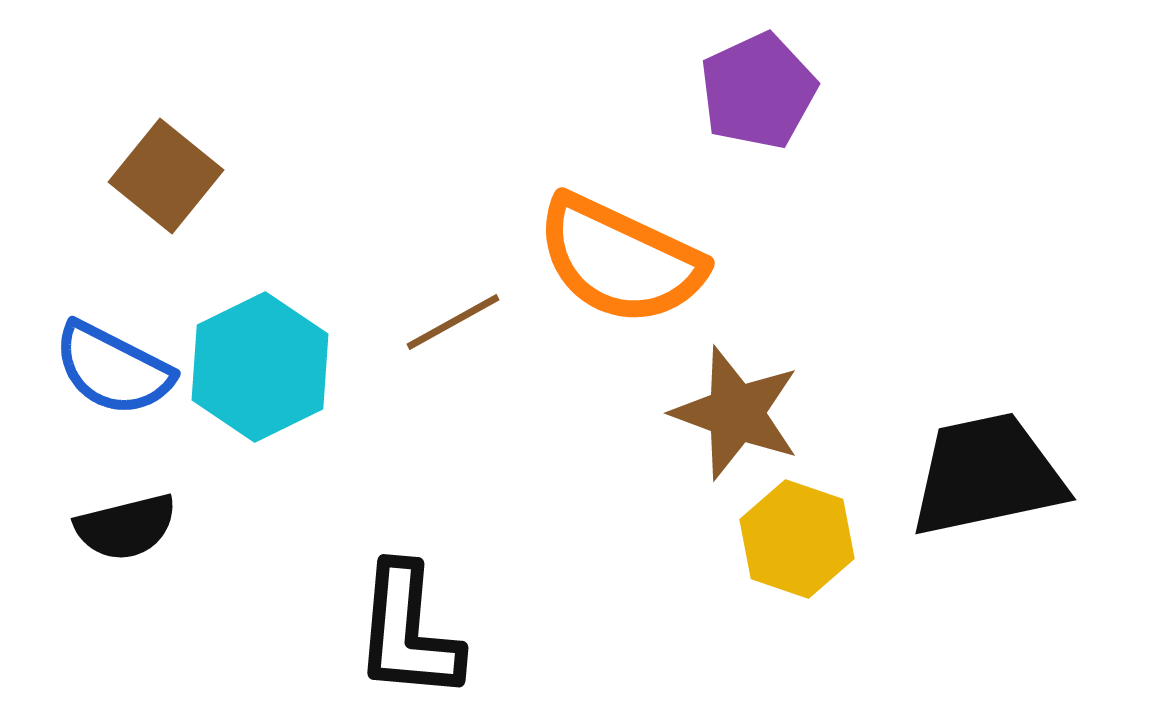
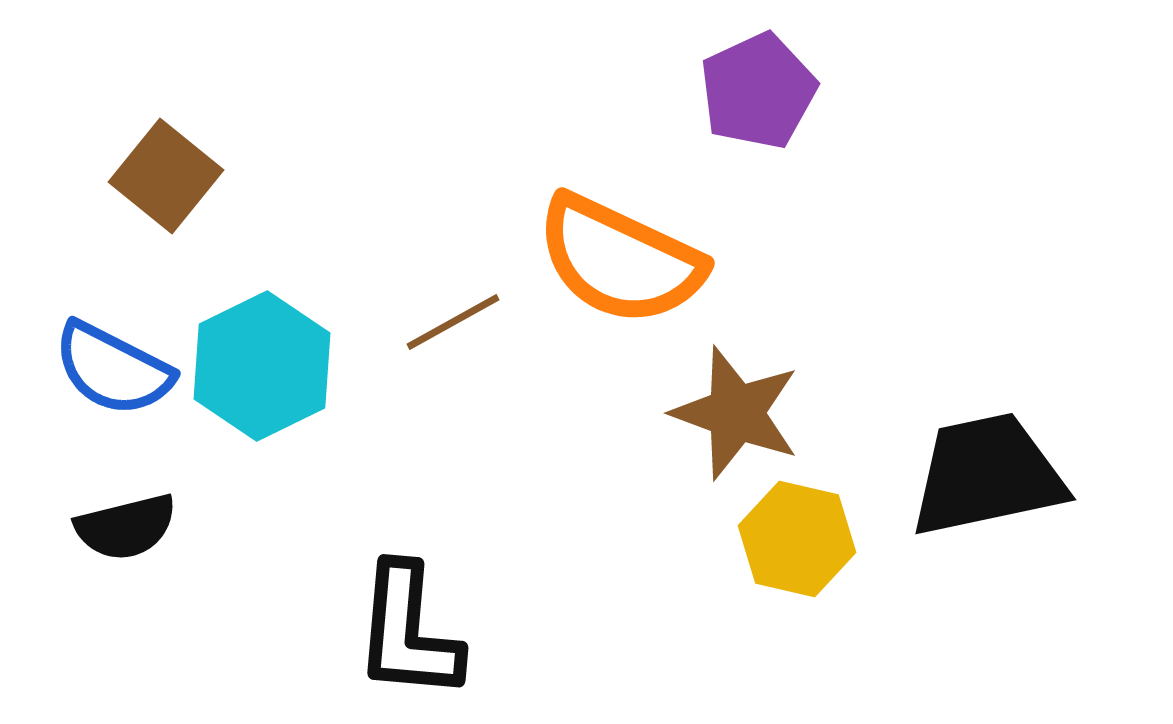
cyan hexagon: moved 2 px right, 1 px up
yellow hexagon: rotated 6 degrees counterclockwise
